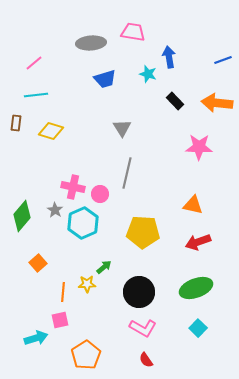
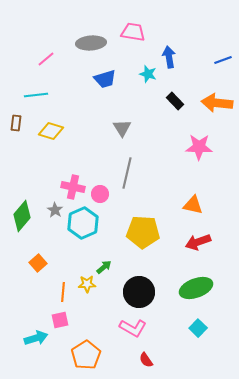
pink line: moved 12 px right, 4 px up
pink L-shape: moved 10 px left
